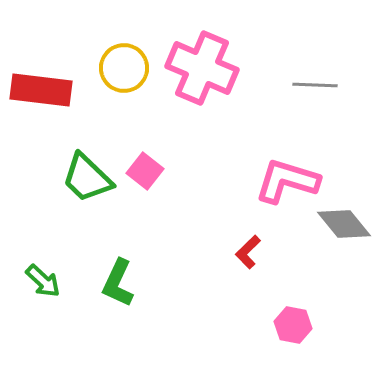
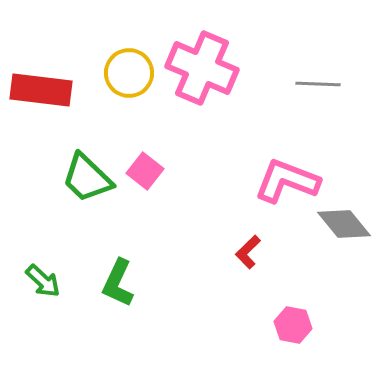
yellow circle: moved 5 px right, 5 px down
gray line: moved 3 px right, 1 px up
pink L-shape: rotated 4 degrees clockwise
